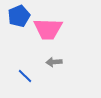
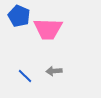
blue pentagon: rotated 25 degrees counterclockwise
gray arrow: moved 9 px down
